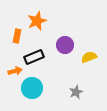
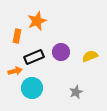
purple circle: moved 4 px left, 7 px down
yellow semicircle: moved 1 px right, 1 px up
